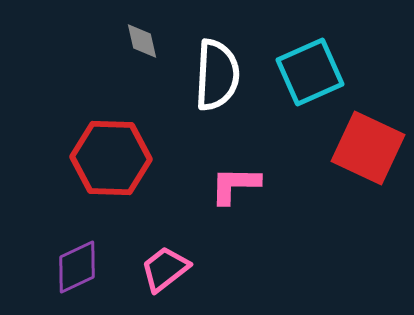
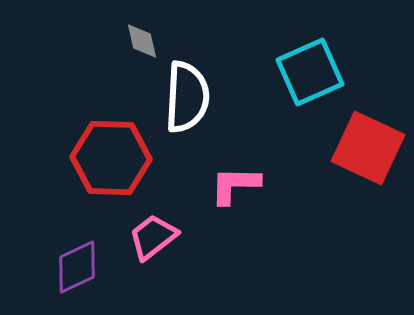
white semicircle: moved 30 px left, 22 px down
pink trapezoid: moved 12 px left, 32 px up
